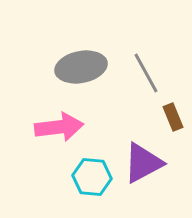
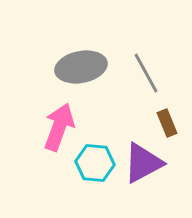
brown rectangle: moved 6 px left, 6 px down
pink arrow: rotated 63 degrees counterclockwise
cyan hexagon: moved 3 px right, 14 px up
